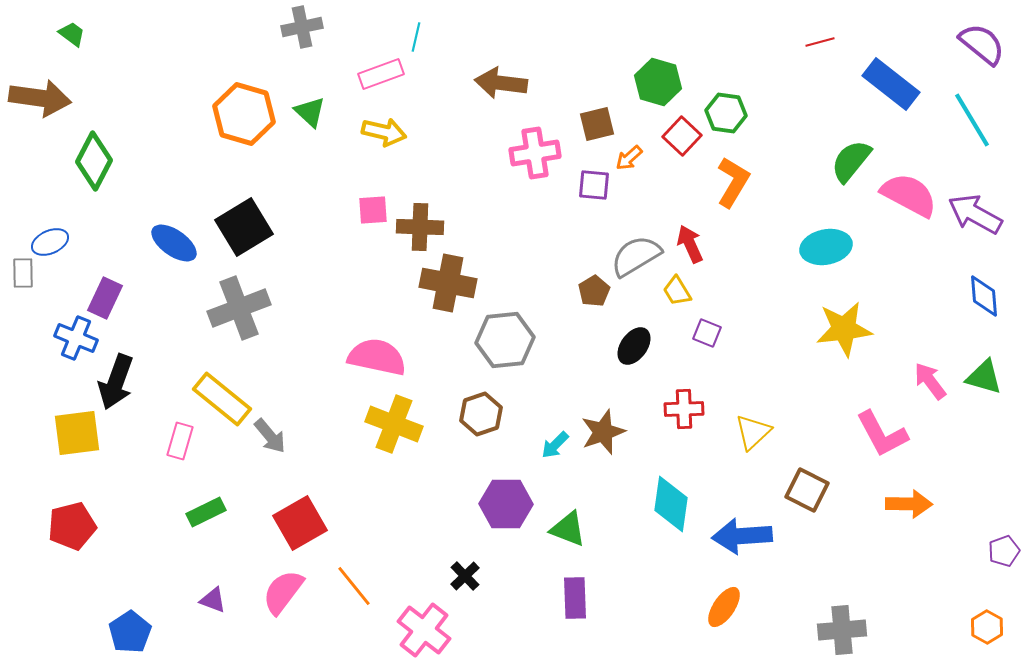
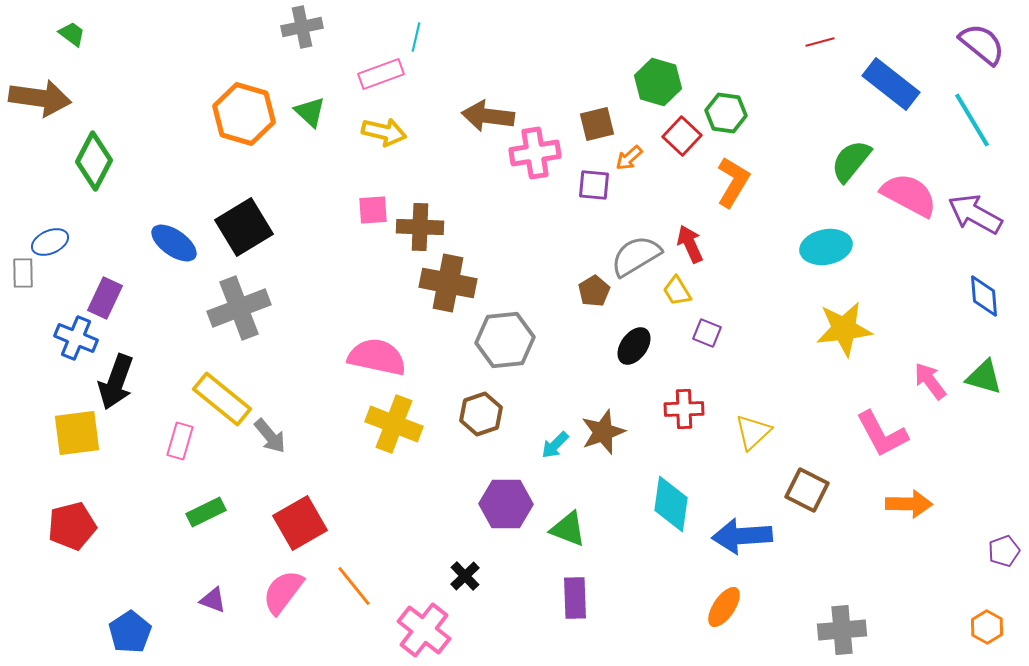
brown arrow at (501, 83): moved 13 px left, 33 px down
